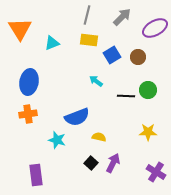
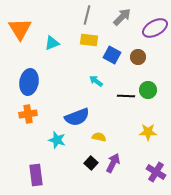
blue square: rotated 30 degrees counterclockwise
